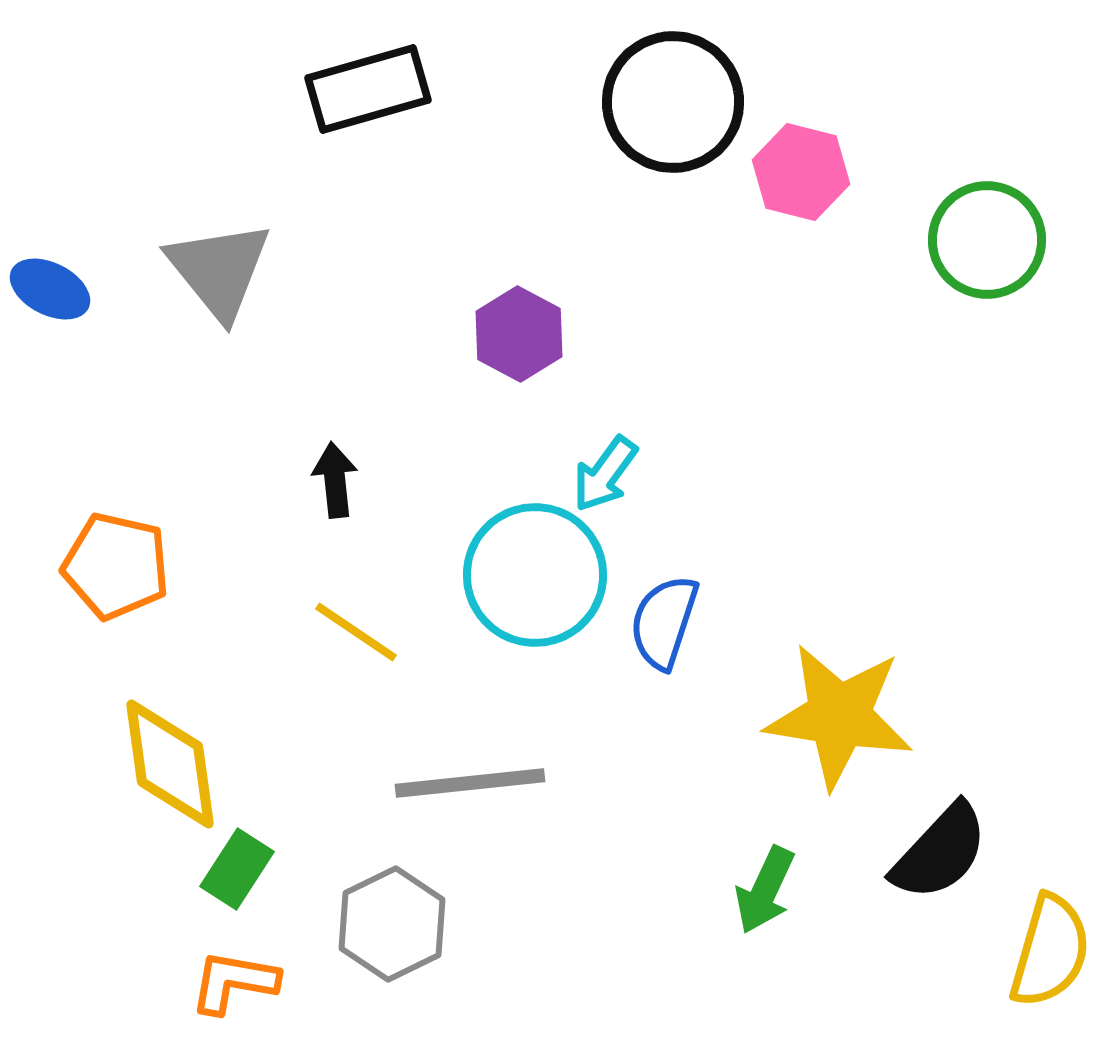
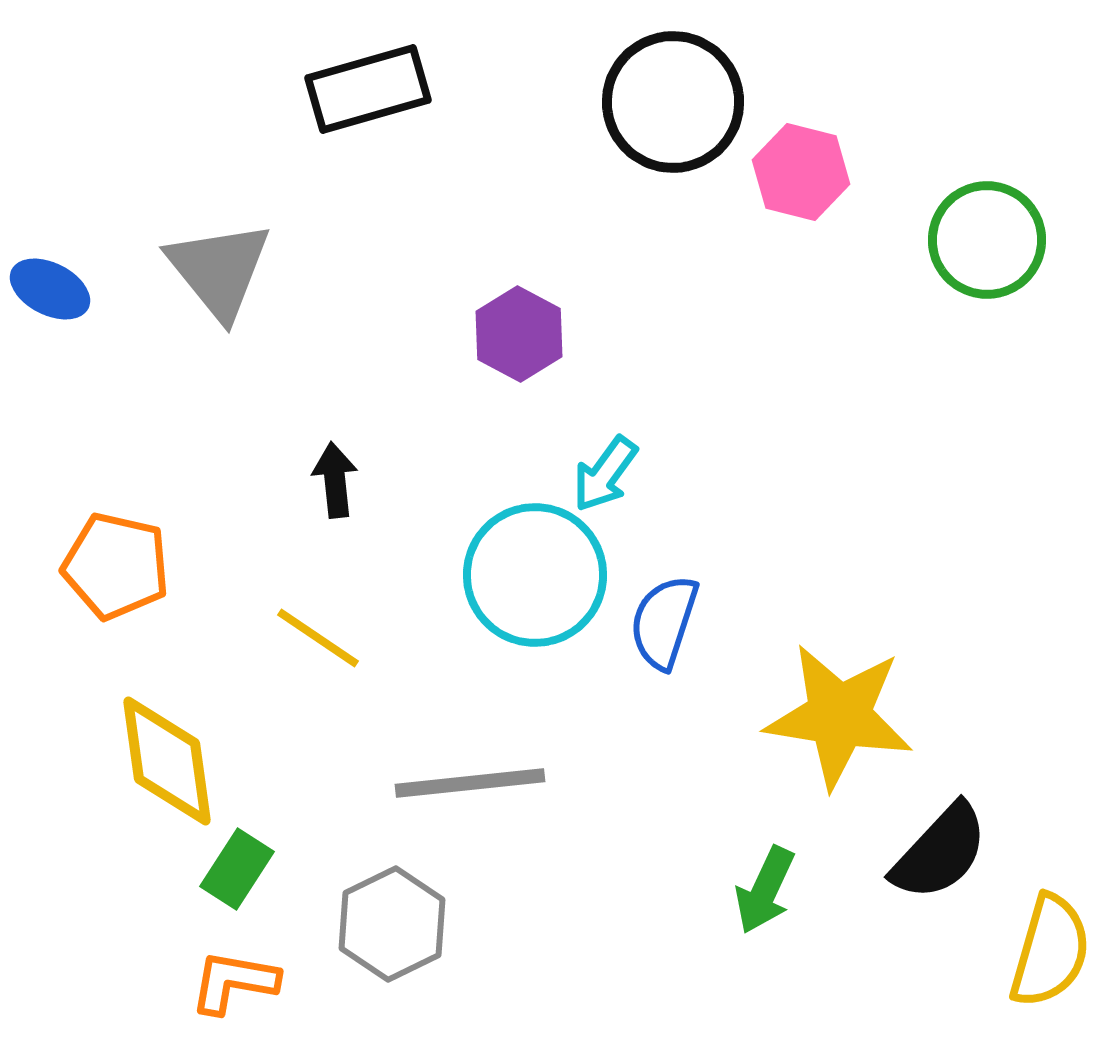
yellow line: moved 38 px left, 6 px down
yellow diamond: moved 3 px left, 3 px up
